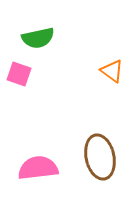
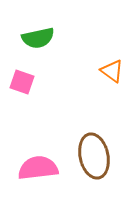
pink square: moved 3 px right, 8 px down
brown ellipse: moved 6 px left, 1 px up
